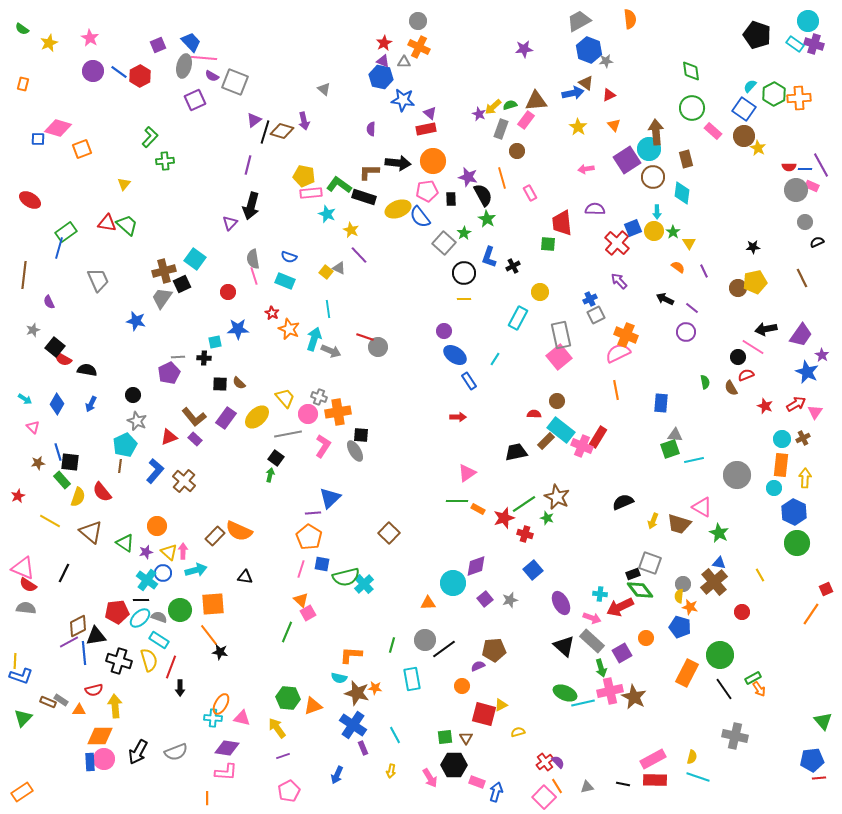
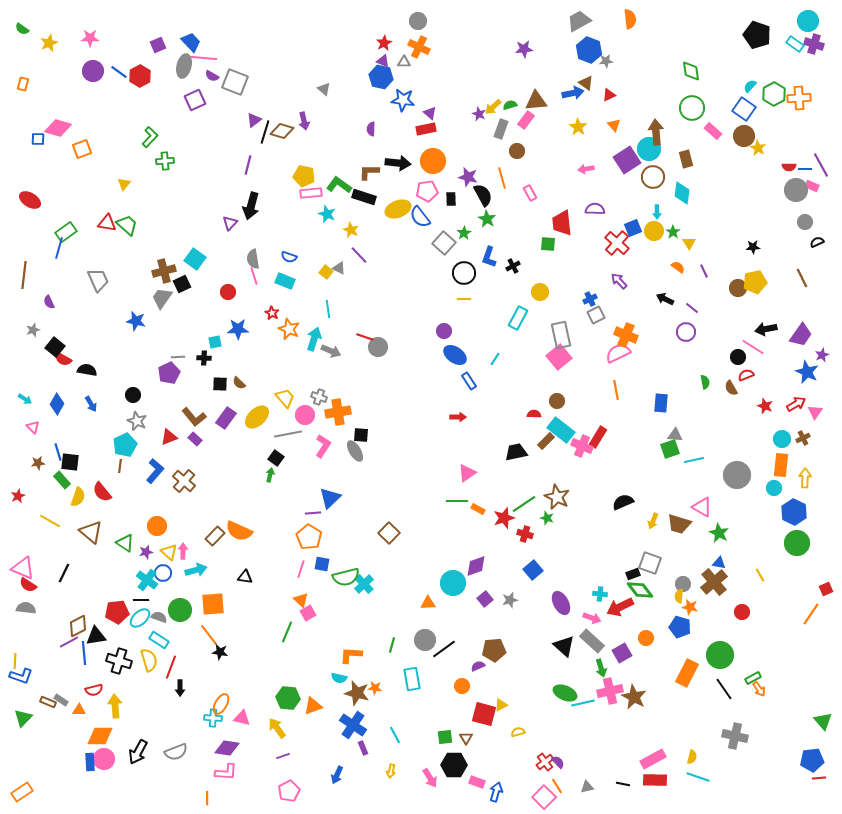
pink star at (90, 38): rotated 30 degrees counterclockwise
purple star at (822, 355): rotated 16 degrees clockwise
blue arrow at (91, 404): rotated 56 degrees counterclockwise
pink circle at (308, 414): moved 3 px left, 1 px down
